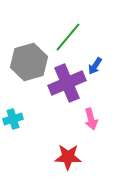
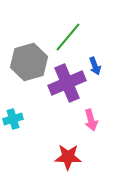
blue arrow: rotated 54 degrees counterclockwise
pink arrow: moved 1 px down
